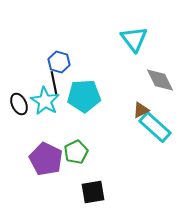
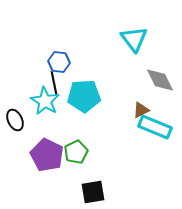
blue hexagon: rotated 10 degrees counterclockwise
black ellipse: moved 4 px left, 16 px down
cyan rectangle: rotated 20 degrees counterclockwise
purple pentagon: moved 1 px right, 4 px up
